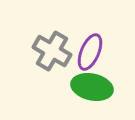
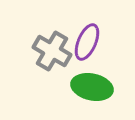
purple ellipse: moved 3 px left, 10 px up
